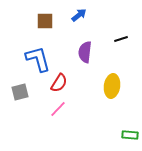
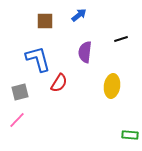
pink line: moved 41 px left, 11 px down
